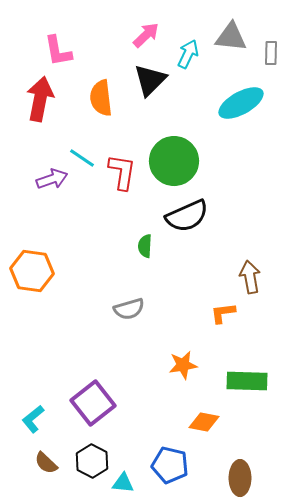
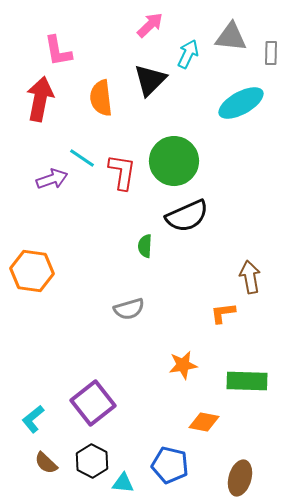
pink arrow: moved 4 px right, 10 px up
brown ellipse: rotated 16 degrees clockwise
